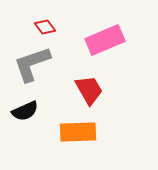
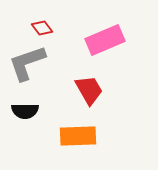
red diamond: moved 3 px left, 1 px down
gray L-shape: moved 5 px left, 1 px up
black semicircle: rotated 24 degrees clockwise
orange rectangle: moved 4 px down
